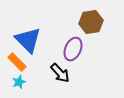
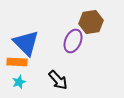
blue triangle: moved 2 px left, 3 px down
purple ellipse: moved 8 px up
orange rectangle: rotated 42 degrees counterclockwise
black arrow: moved 2 px left, 7 px down
